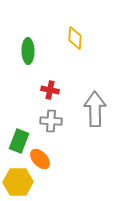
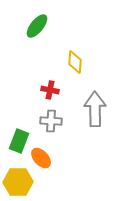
yellow diamond: moved 24 px down
green ellipse: moved 9 px right, 25 px up; rotated 40 degrees clockwise
orange ellipse: moved 1 px right, 1 px up
